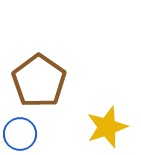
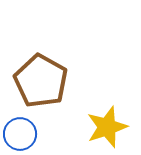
brown pentagon: moved 2 px right; rotated 6 degrees counterclockwise
